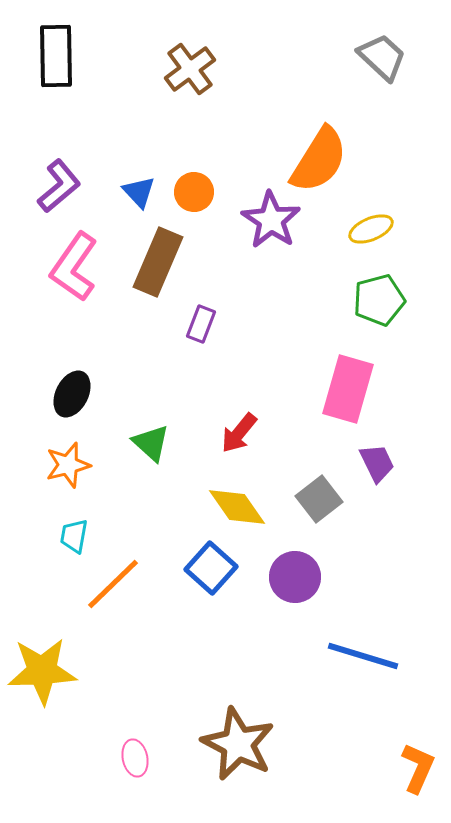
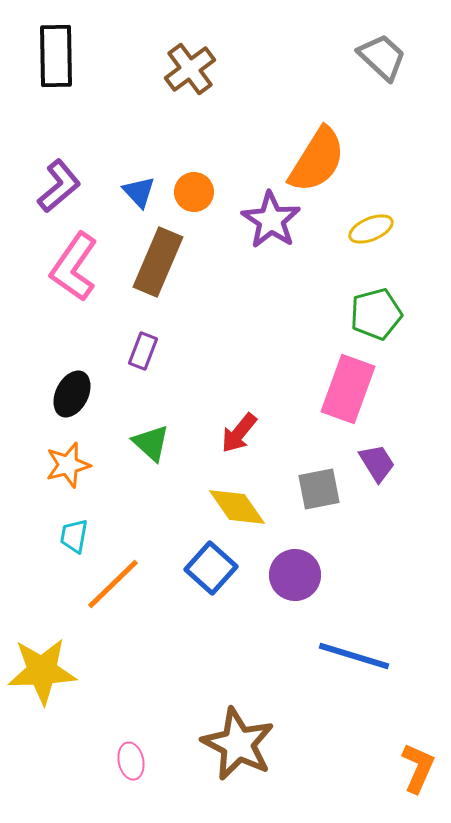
orange semicircle: moved 2 px left
green pentagon: moved 3 px left, 14 px down
purple rectangle: moved 58 px left, 27 px down
pink rectangle: rotated 4 degrees clockwise
purple trapezoid: rotated 6 degrees counterclockwise
gray square: moved 10 px up; rotated 27 degrees clockwise
purple circle: moved 2 px up
blue line: moved 9 px left
pink ellipse: moved 4 px left, 3 px down
